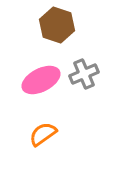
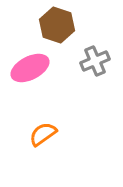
gray cross: moved 11 px right, 13 px up
pink ellipse: moved 11 px left, 12 px up
